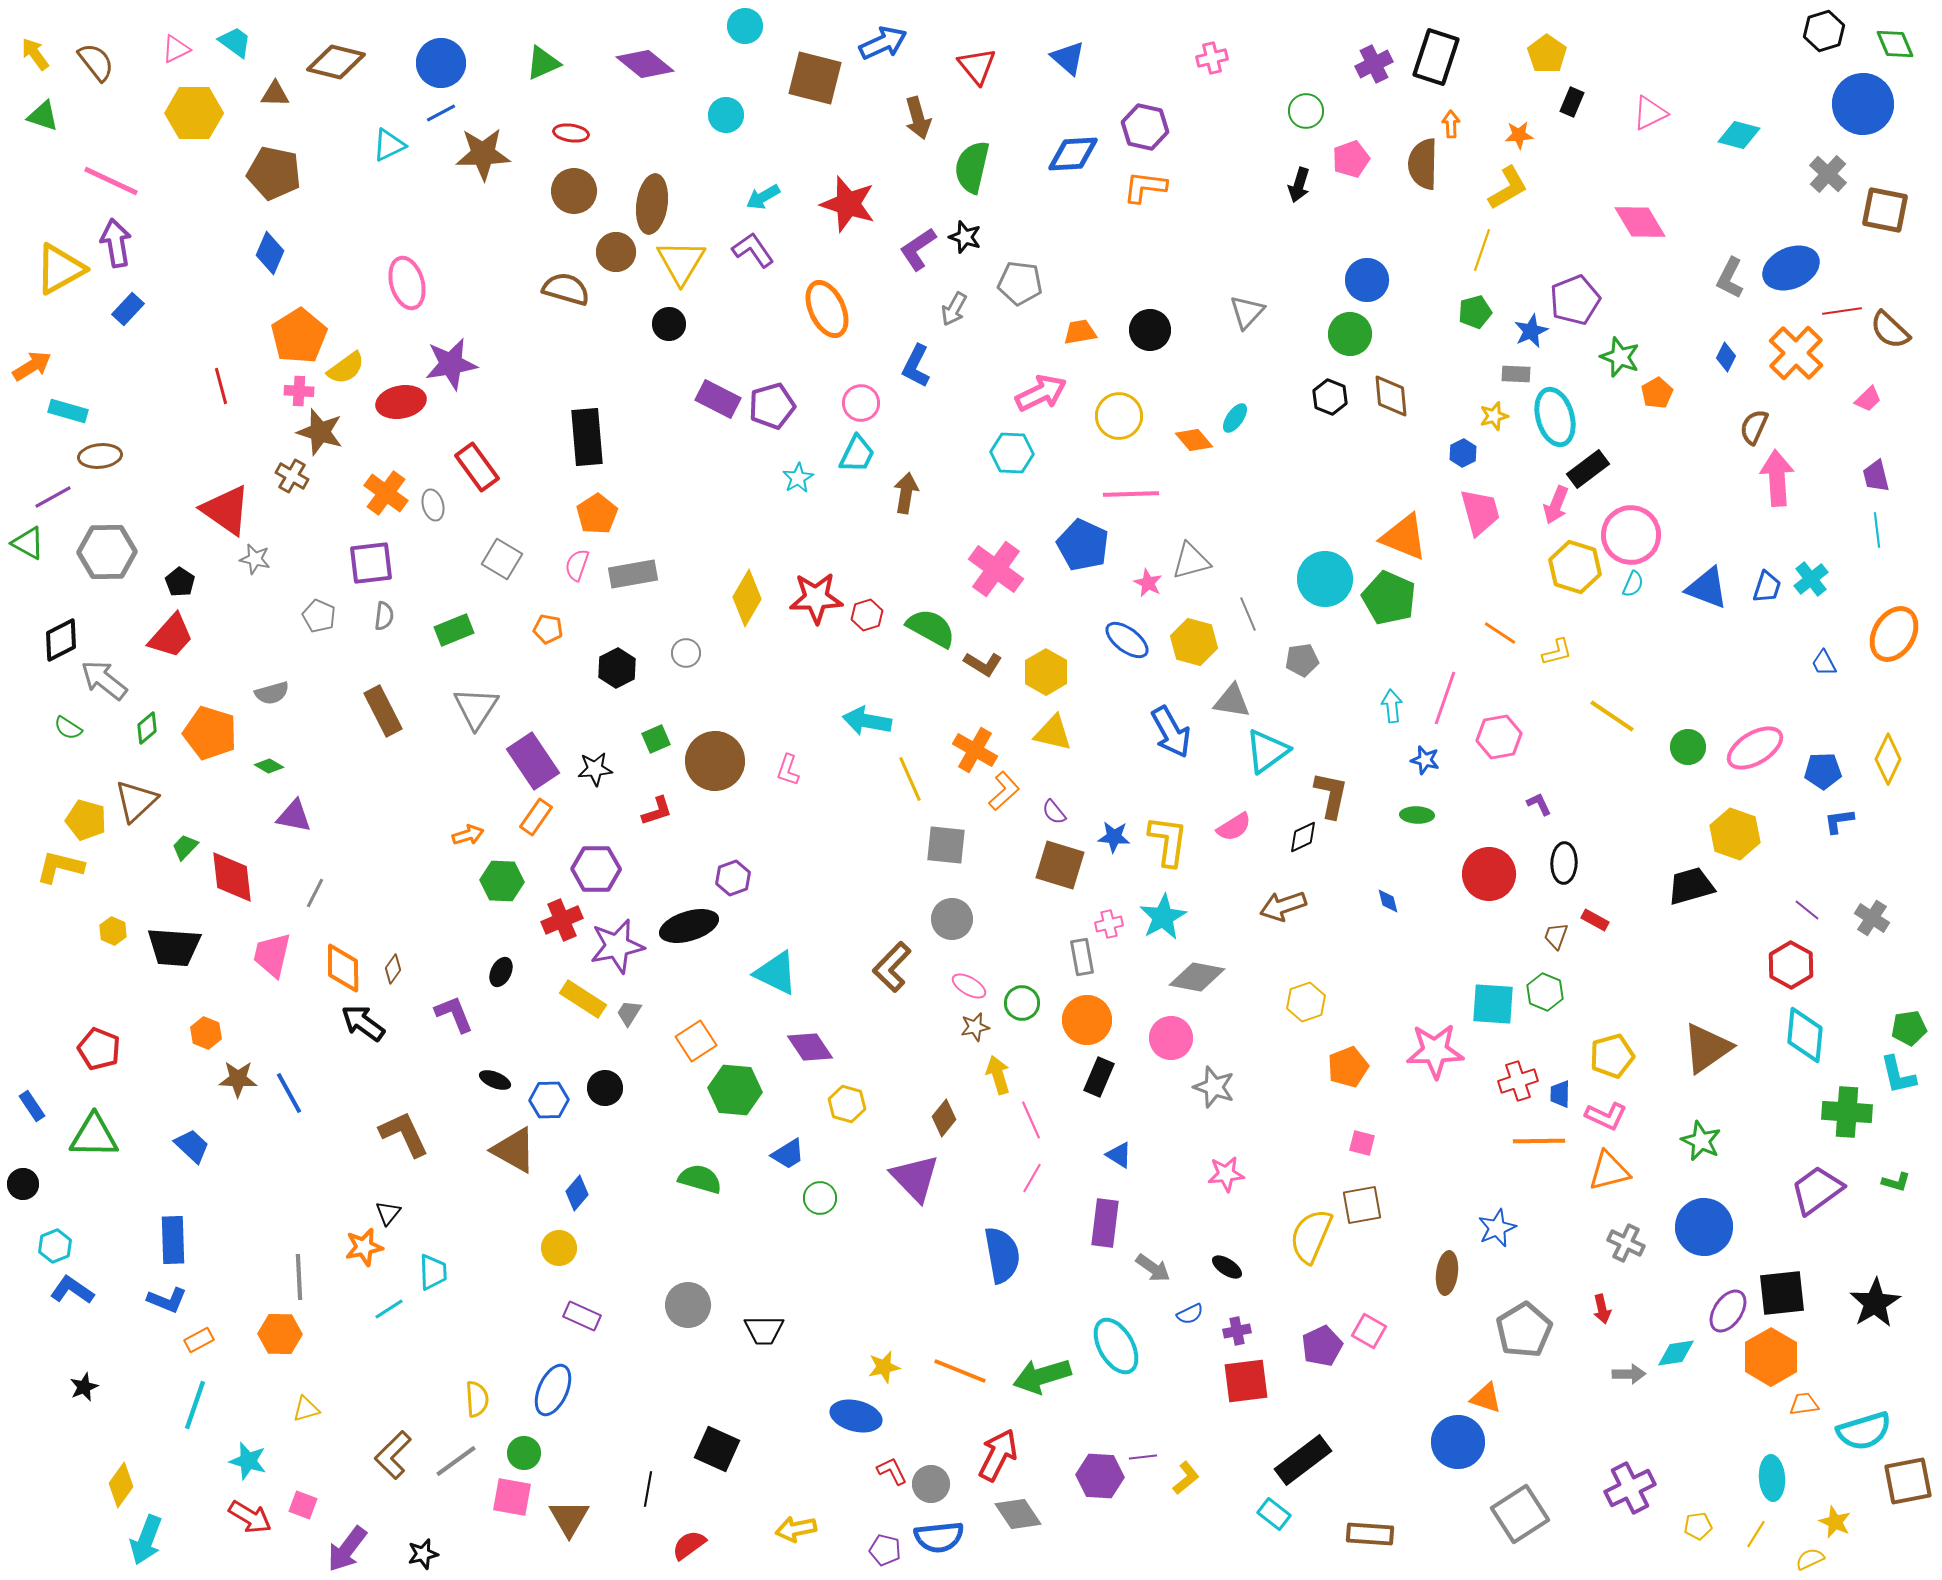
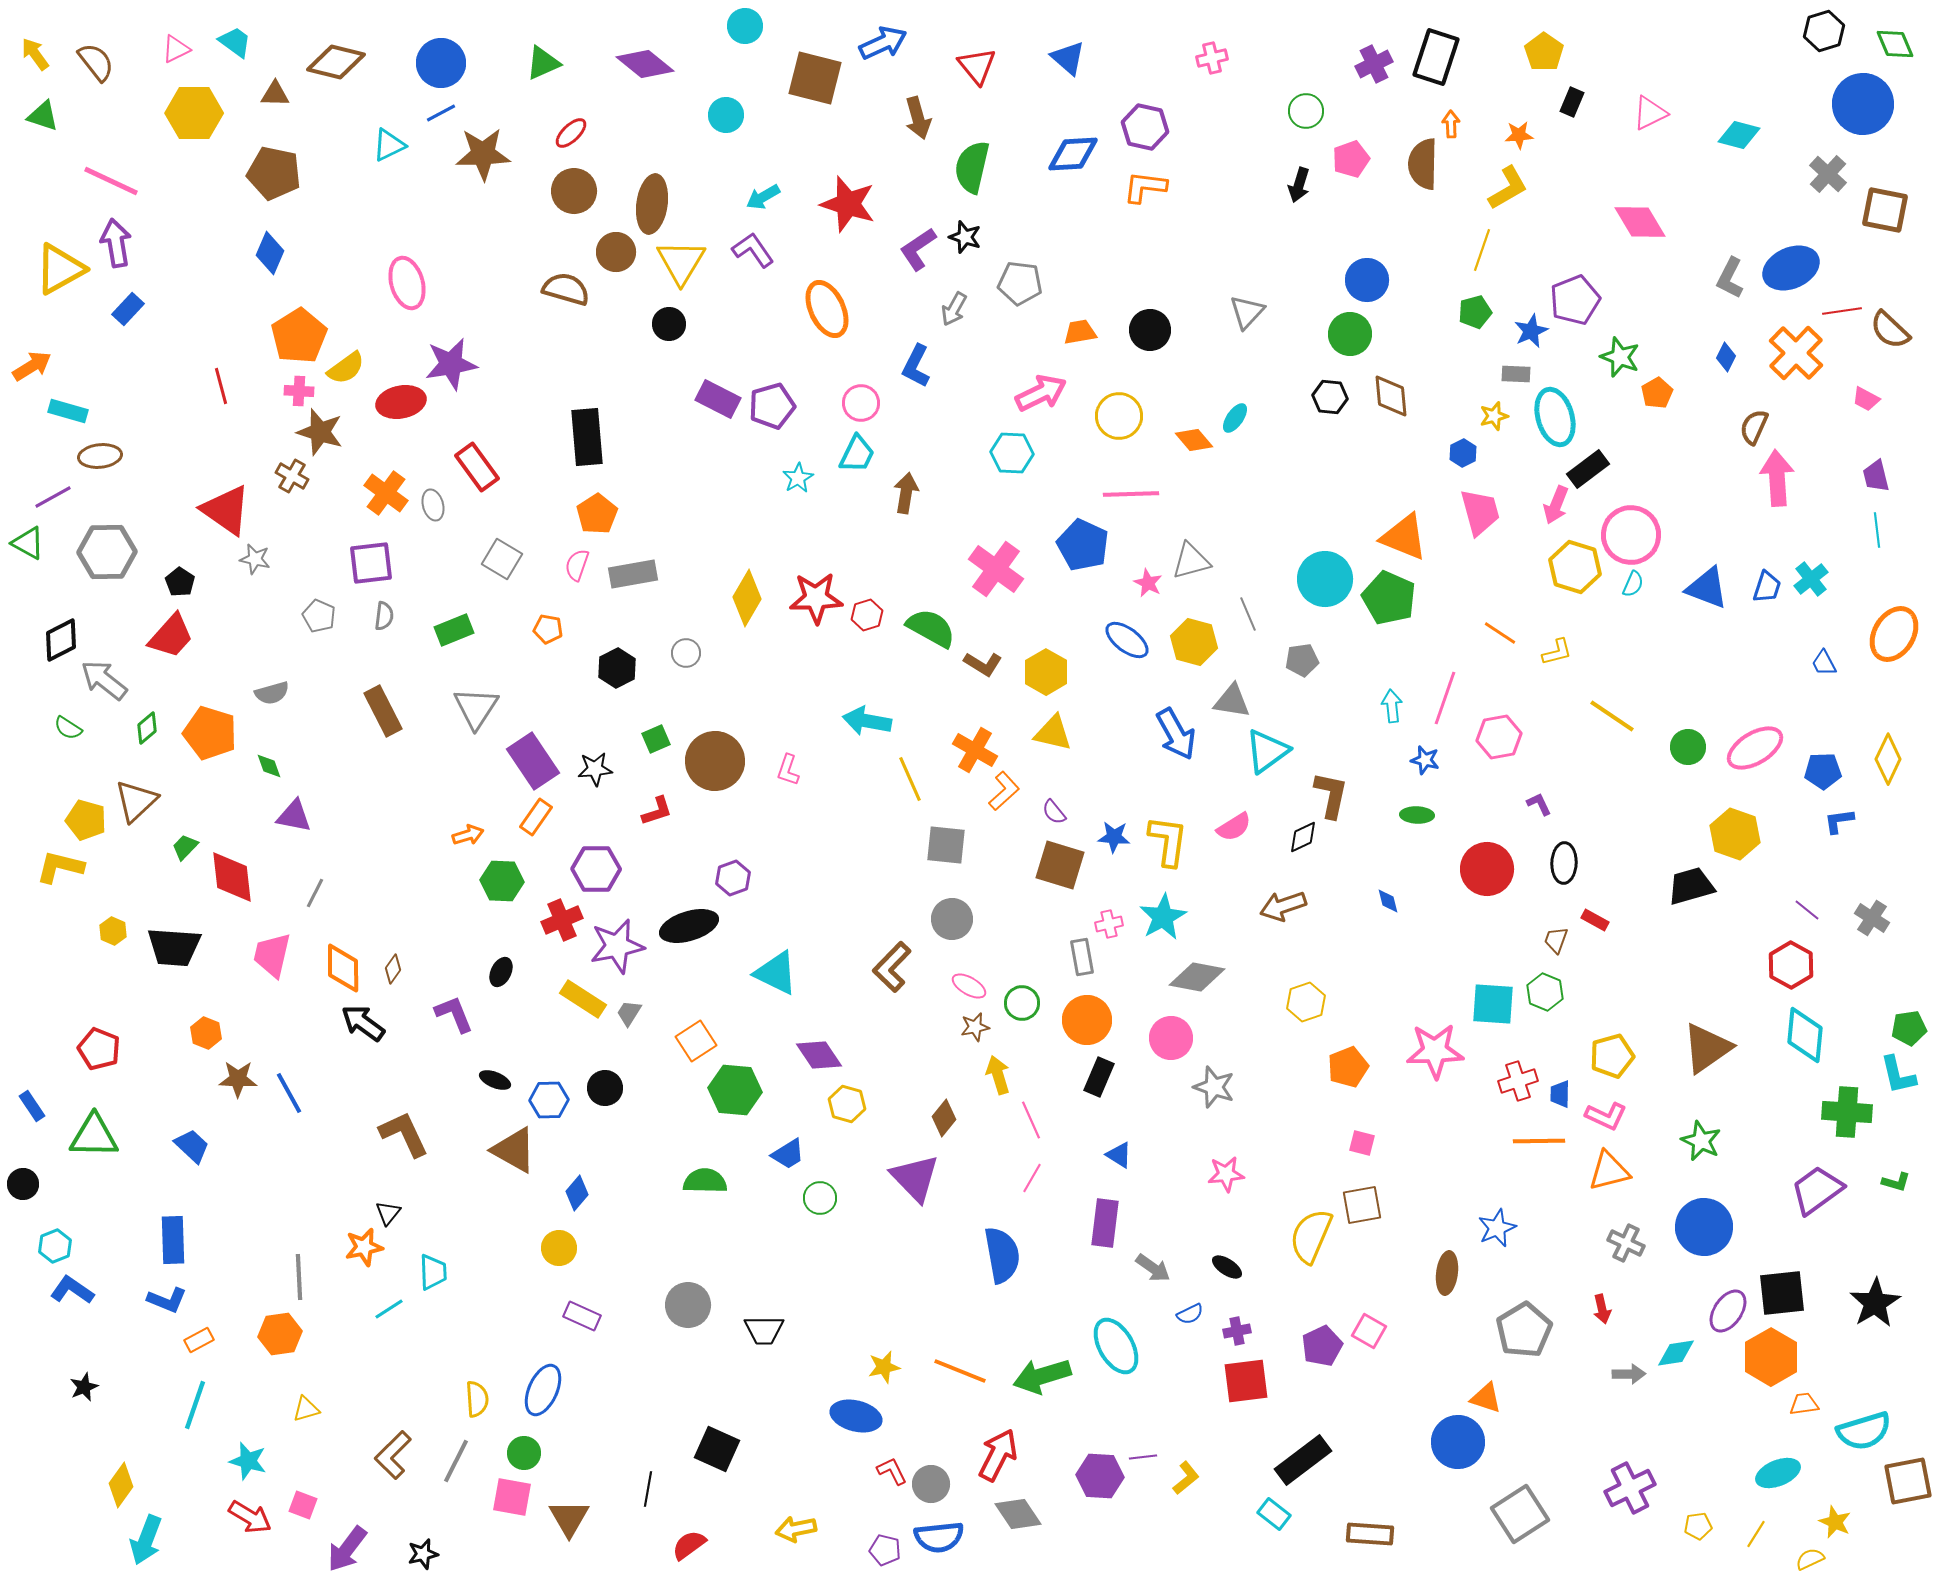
yellow pentagon at (1547, 54): moved 3 px left, 2 px up
red ellipse at (571, 133): rotated 52 degrees counterclockwise
black hexagon at (1330, 397): rotated 16 degrees counterclockwise
pink trapezoid at (1868, 399): moved 2 px left; rotated 72 degrees clockwise
blue arrow at (1171, 732): moved 5 px right, 2 px down
green diamond at (269, 766): rotated 40 degrees clockwise
red circle at (1489, 874): moved 2 px left, 5 px up
brown trapezoid at (1556, 936): moved 4 px down
purple diamond at (810, 1047): moved 9 px right, 8 px down
green semicircle at (700, 1179): moved 5 px right, 2 px down; rotated 15 degrees counterclockwise
orange hexagon at (280, 1334): rotated 9 degrees counterclockwise
blue ellipse at (553, 1390): moved 10 px left
gray line at (456, 1461): rotated 27 degrees counterclockwise
cyan ellipse at (1772, 1478): moved 6 px right, 5 px up; rotated 72 degrees clockwise
